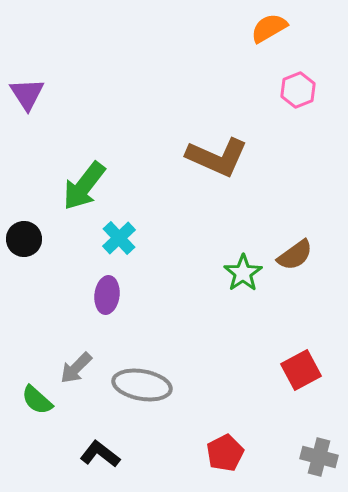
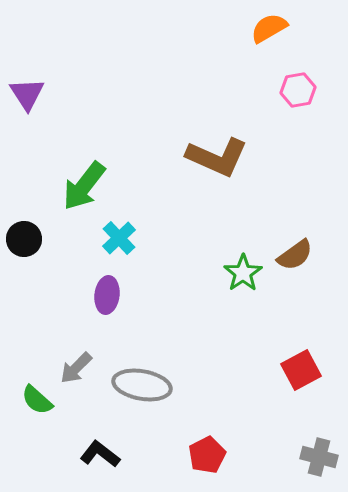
pink hexagon: rotated 12 degrees clockwise
red pentagon: moved 18 px left, 2 px down
